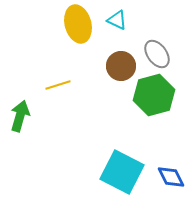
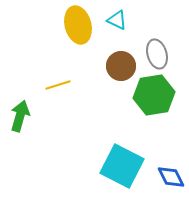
yellow ellipse: moved 1 px down
gray ellipse: rotated 20 degrees clockwise
green hexagon: rotated 6 degrees clockwise
cyan square: moved 6 px up
